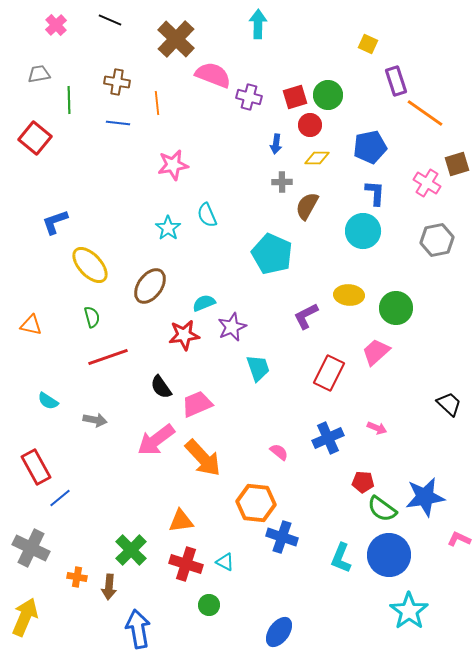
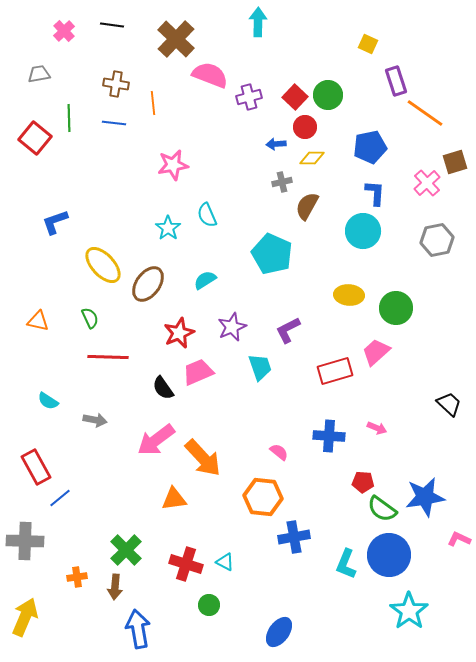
black line at (110, 20): moved 2 px right, 5 px down; rotated 15 degrees counterclockwise
cyan arrow at (258, 24): moved 2 px up
pink cross at (56, 25): moved 8 px right, 6 px down
pink semicircle at (213, 75): moved 3 px left
brown cross at (117, 82): moved 1 px left, 2 px down
purple cross at (249, 97): rotated 30 degrees counterclockwise
red square at (295, 97): rotated 30 degrees counterclockwise
green line at (69, 100): moved 18 px down
orange line at (157, 103): moved 4 px left
blue line at (118, 123): moved 4 px left
red circle at (310, 125): moved 5 px left, 2 px down
blue arrow at (276, 144): rotated 78 degrees clockwise
yellow diamond at (317, 158): moved 5 px left
brown square at (457, 164): moved 2 px left, 2 px up
gray cross at (282, 182): rotated 12 degrees counterclockwise
pink cross at (427, 183): rotated 16 degrees clockwise
yellow ellipse at (90, 265): moved 13 px right
brown ellipse at (150, 286): moved 2 px left, 2 px up
cyan semicircle at (204, 303): moved 1 px right, 23 px up; rotated 10 degrees counterclockwise
purple L-shape at (306, 316): moved 18 px left, 14 px down
green semicircle at (92, 317): moved 2 px left, 1 px down; rotated 10 degrees counterclockwise
orange triangle at (31, 325): moved 7 px right, 4 px up
red star at (184, 335): moved 5 px left, 2 px up; rotated 16 degrees counterclockwise
red line at (108, 357): rotated 21 degrees clockwise
cyan trapezoid at (258, 368): moved 2 px right, 1 px up
red rectangle at (329, 373): moved 6 px right, 2 px up; rotated 48 degrees clockwise
black semicircle at (161, 387): moved 2 px right, 1 px down
pink trapezoid at (197, 404): moved 1 px right, 32 px up
blue cross at (328, 438): moved 1 px right, 2 px up; rotated 28 degrees clockwise
orange hexagon at (256, 503): moved 7 px right, 6 px up
orange triangle at (181, 521): moved 7 px left, 22 px up
blue cross at (282, 537): moved 12 px right; rotated 28 degrees counterclockwise
gray cross at (31, 548): moved 6 px left, 7 px up; rotated 24 degrees counterclockwise
green cross at (131, 550): moved 5 px left
cyan L-shape at (341, 558): moved 5 px right, 6 px down
orange cross at (77, 577): rotated 18 degrees counterclockwise
brown arrow at (109, 587): moved 6 px right
